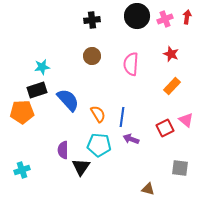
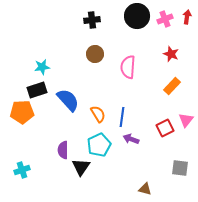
brown circle: moved 3 px right, 2 px up
pink semicircle: moved 3 px left, 3 px down
pink triangle: rotated 28 degrees clockwise
cyan pentagon: rotated 30 degrees counterclockwise
brown triangle: moved 3 px left
